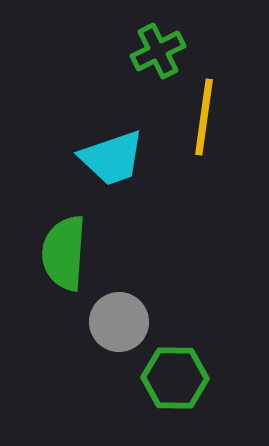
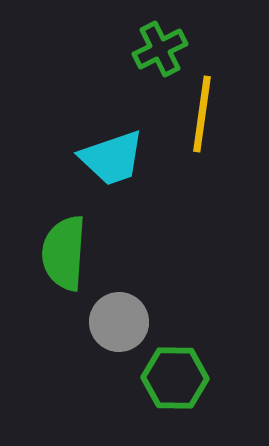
green cross: moved 2 px right, 2 px up
yellow line: moved 2 px left, 3 px up
